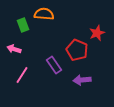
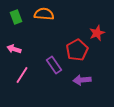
green rectangle: moved 7 px left, 8 px up
red pentagon: rotated 20 degrees clockwise
